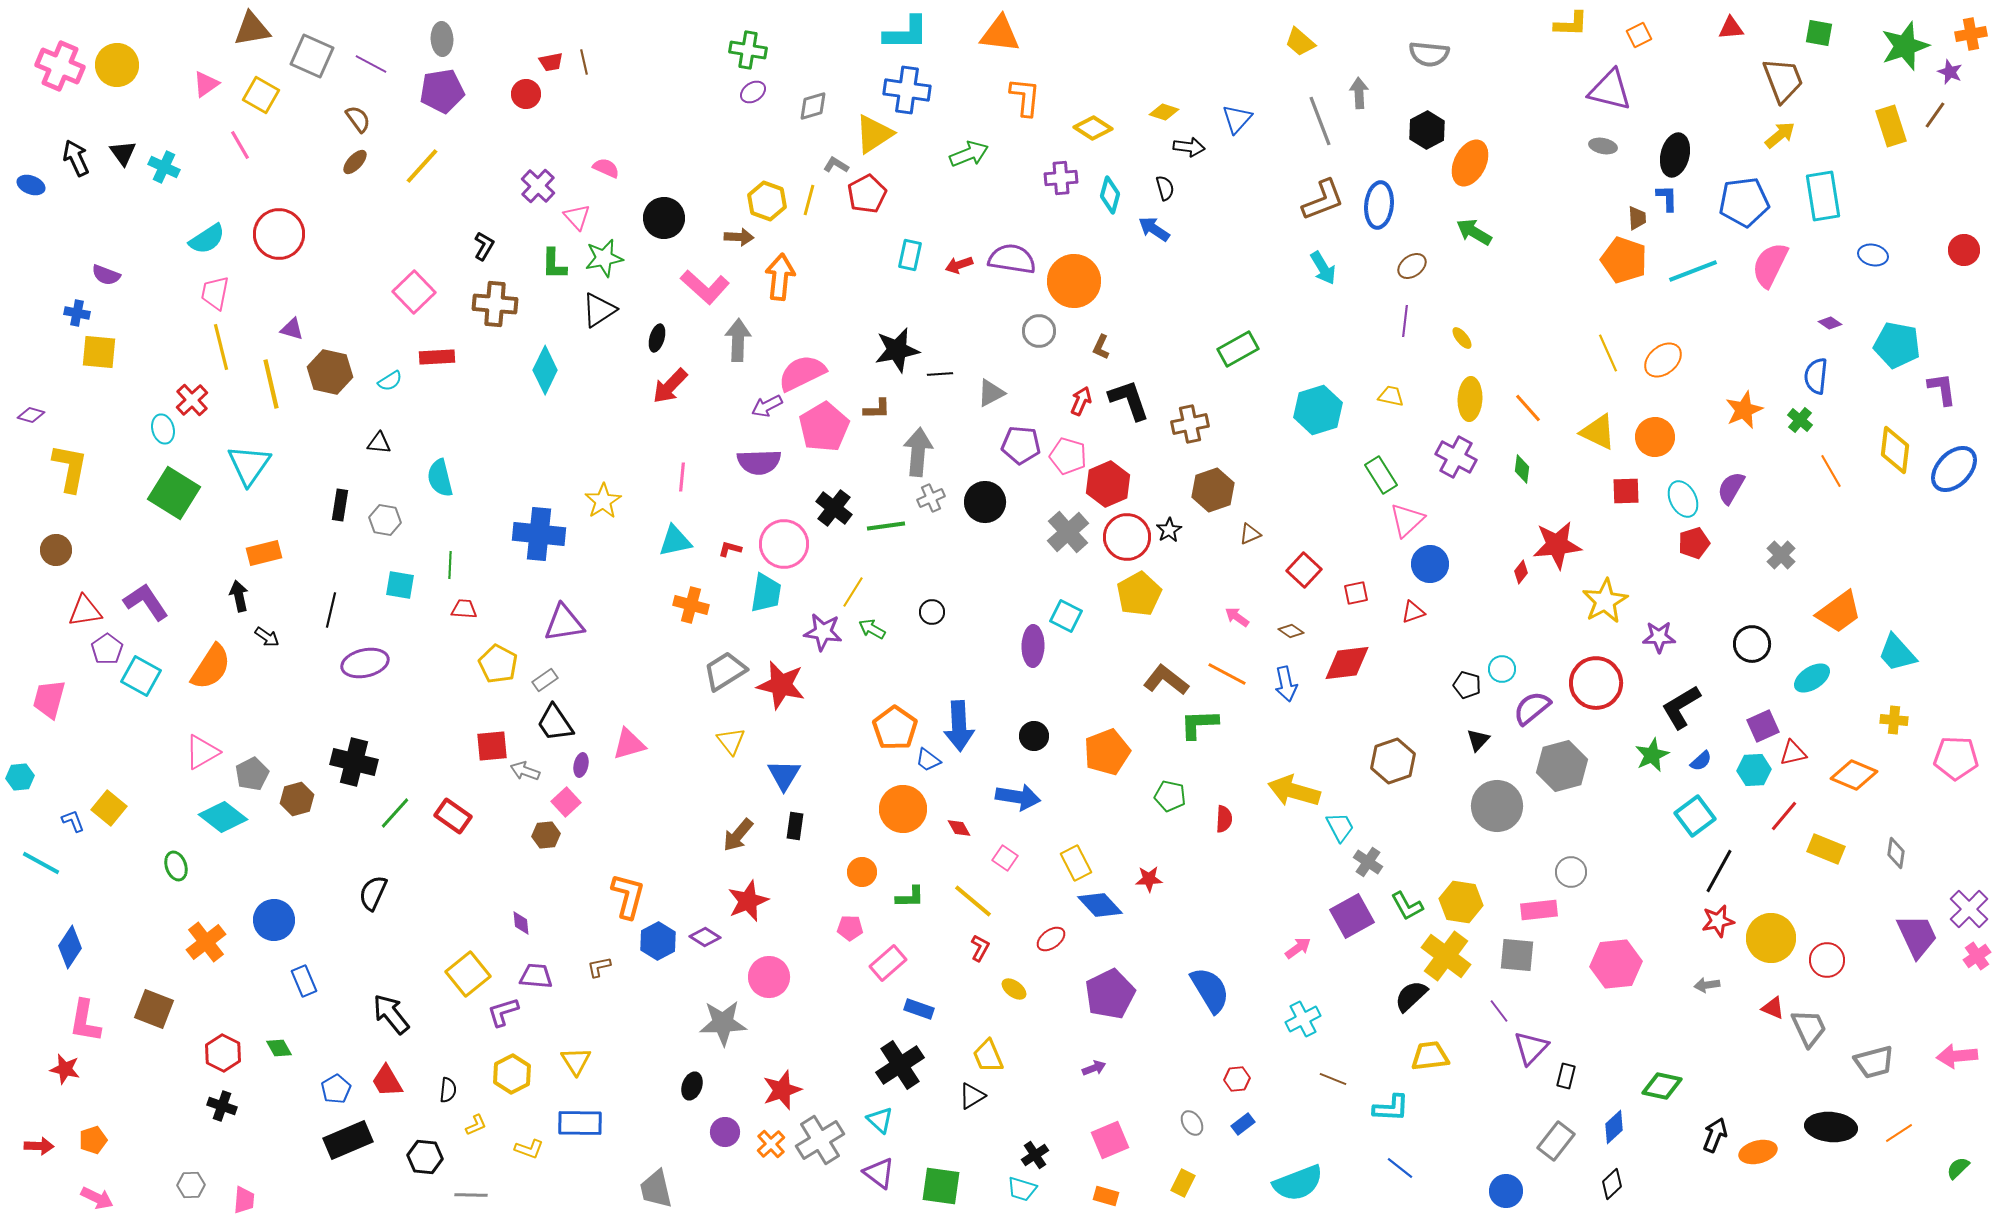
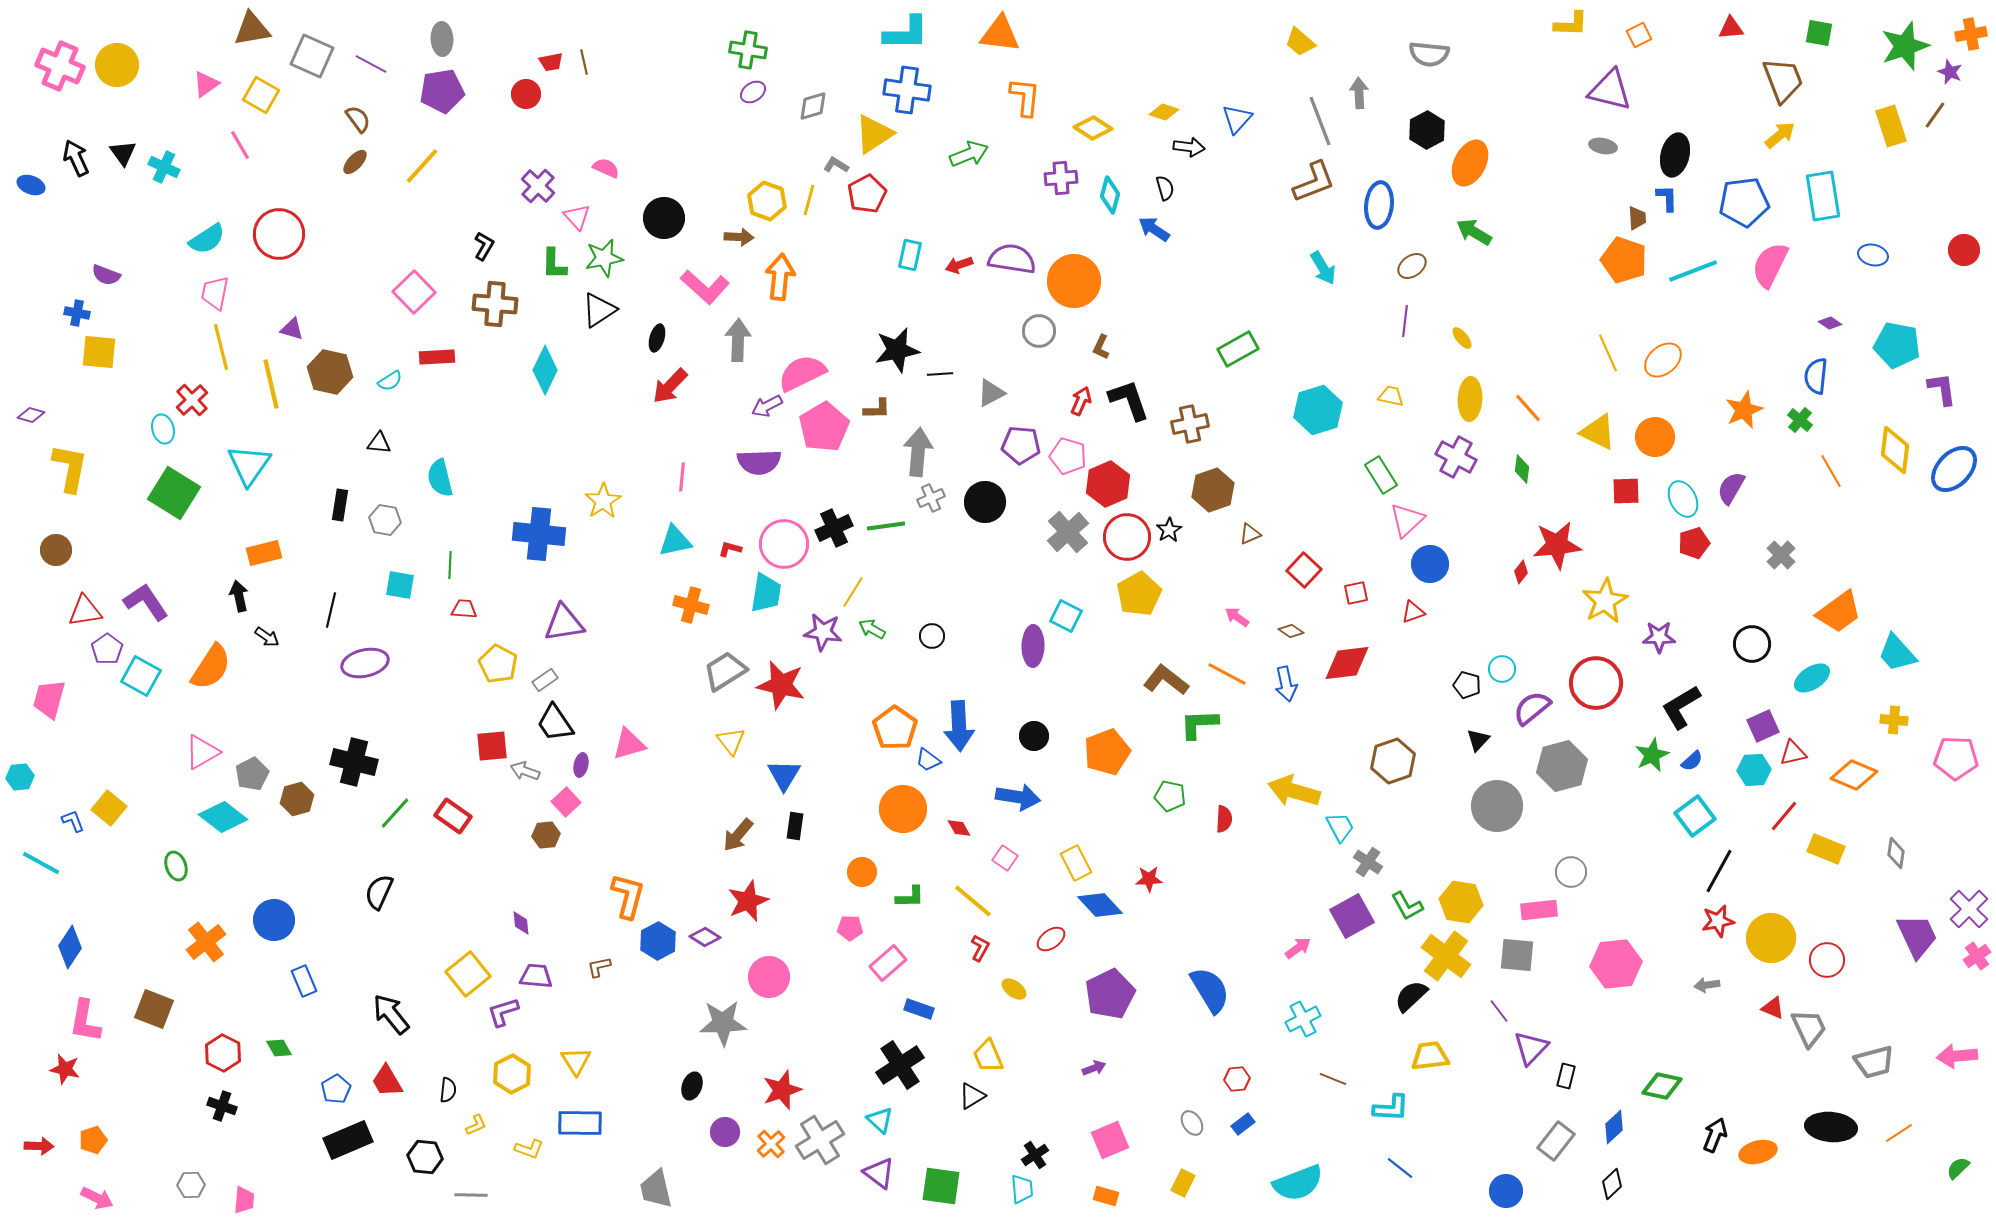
brown L-shape at (1323, 200): moved 9 px left, 18 px up
black cross at (834, 508): moved 20 px down; rotated 27 degrees clockwise
black circle at (932, 612): moved 24 px down
blue semicircle at (1701, 761): moved 9 px left
black semicircle at (373, 893): moved 6 px right, 1 px up
cyan trapezoid at (1022, 1189): rotated 112 degrees counterclockwise
